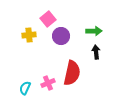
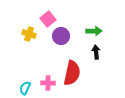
yellow cross: moved 1 px up; rotated 24 degrees clockwise
pink cross: rotated 24 degrees clockwise
